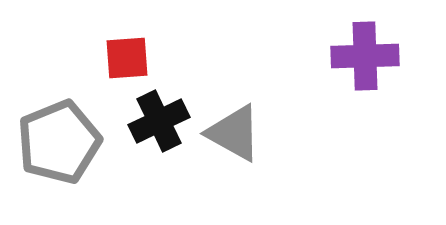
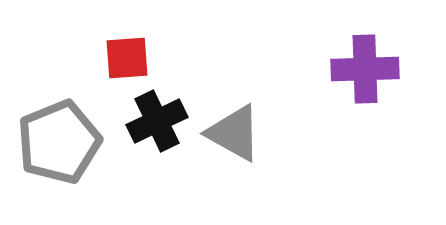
purple cross: moved 13 px down
black cross: moved 2 px left
